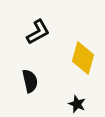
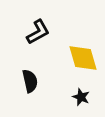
yellow diamond: rotated 32 degrees counterclockwise
black star: moved 4 px right, 7 px up
